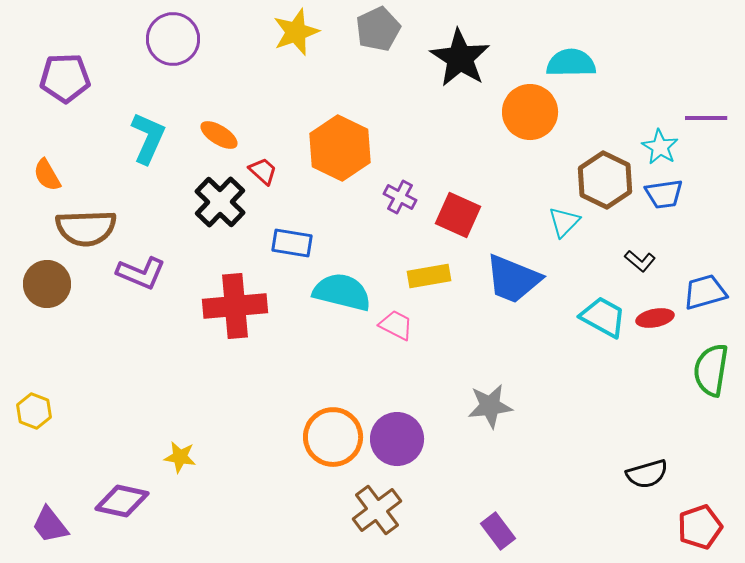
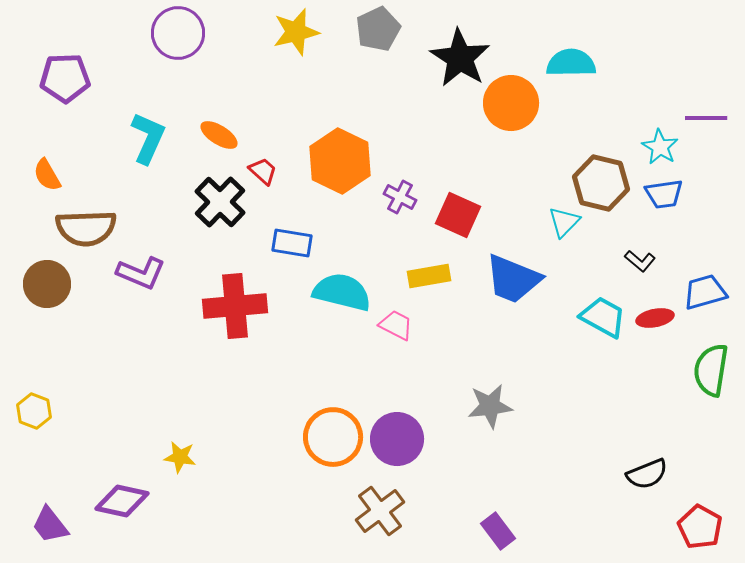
yellow star at (296, 32): rotated 6 degrees clockwise
purple circle at (173, 39): moved 5 px right, 6 px up
orange circle at (530, 112): moved 19 px left, 9 px up
orange hexagon at (340, 148): moved 13 px down
brown hexagon at (605, 180): moved 4 px left, 3 px down; rotated 12 degrees counterclockwise
black semicircle at (647, 474): rotated 6 degrees counterclockwise
brown cross at (377, 510): moved 3 px right, 1 px down
red pentagon at (700, 527): rotated 24 degrees counterclockwise
